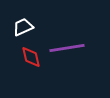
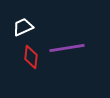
red diamond: rotated 20 degrees clockwise
